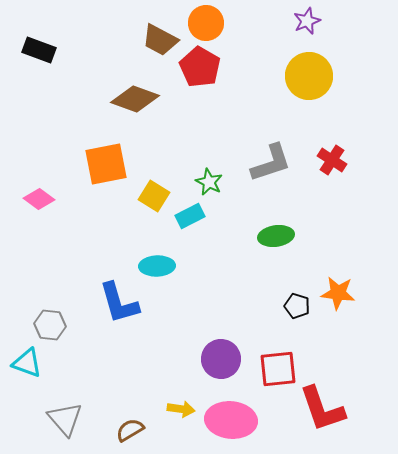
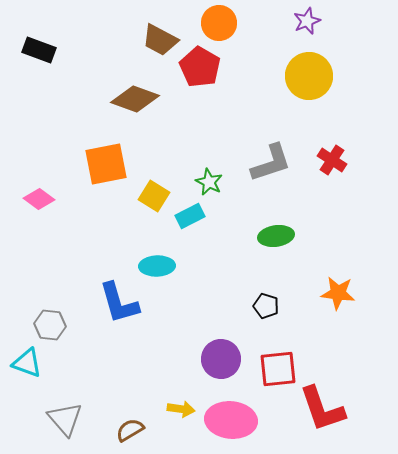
orange circle: moved 13 px right
black pentagon: moved 31 px left
